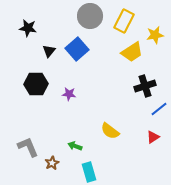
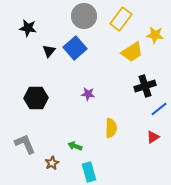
gray circle: moved 6 px left
yellow rectangle: moved 3 px left, 2 px up; rotated 10 degrees clockwise
yellow star: rotated 18 degrees clockwise
blue square: moved 2 px left, 1 px up
black hexagon: moved 14 px down
purple star: moved 19 px right
yellow semicircle: moved 1 px right, 3 px up; rotated 126 degrees counterclockwise
gray L-shape: moved 3 px left, 3 px up
